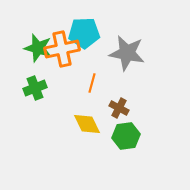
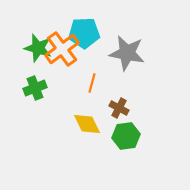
orange cross: rotated 24 degrees counterclockwise
